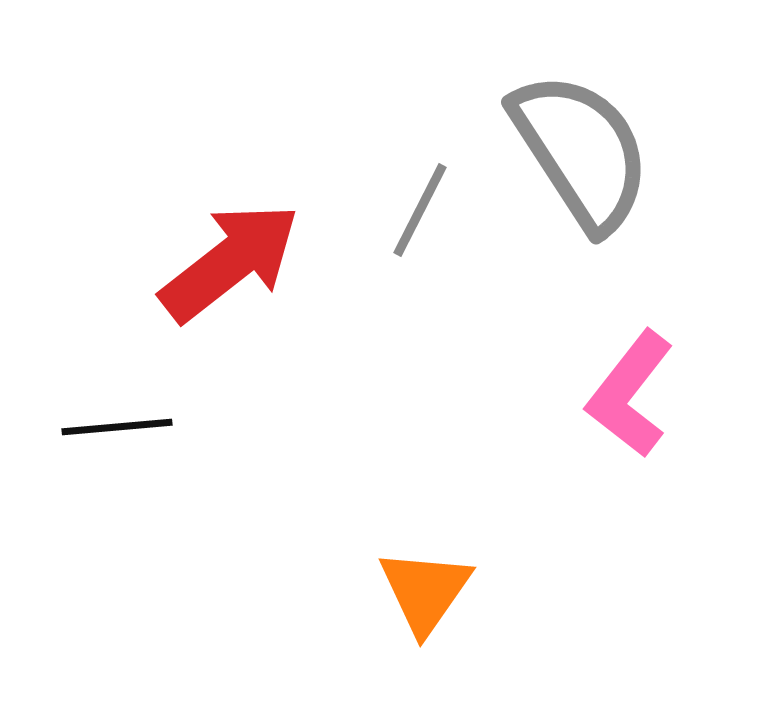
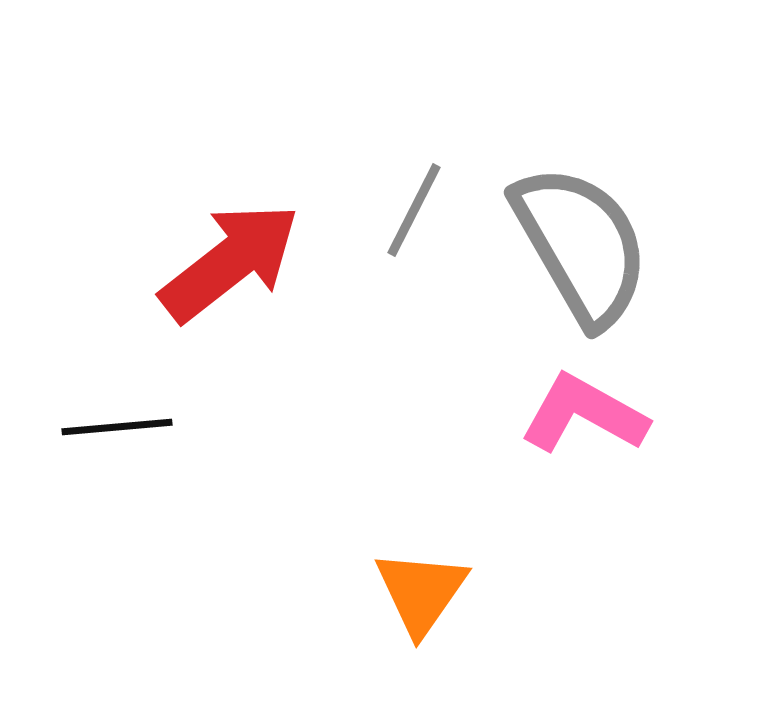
gray semicircle: moved 94 px down; rotated 3 degrees clockwise
gray line: moved 6 px left
pink L-shape: moved 46 px left, 20 px down; rotated 81 degrees clockwise
orange triangle: moved 4 px left, 1 px down
